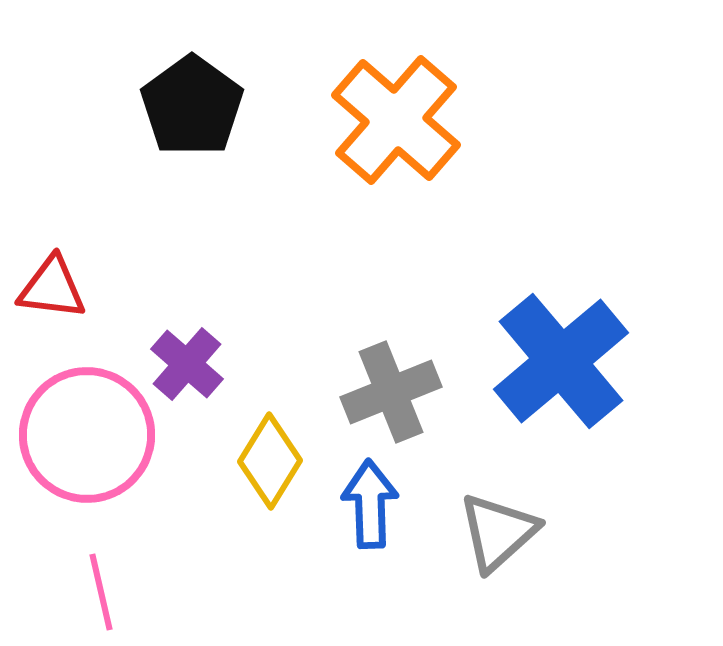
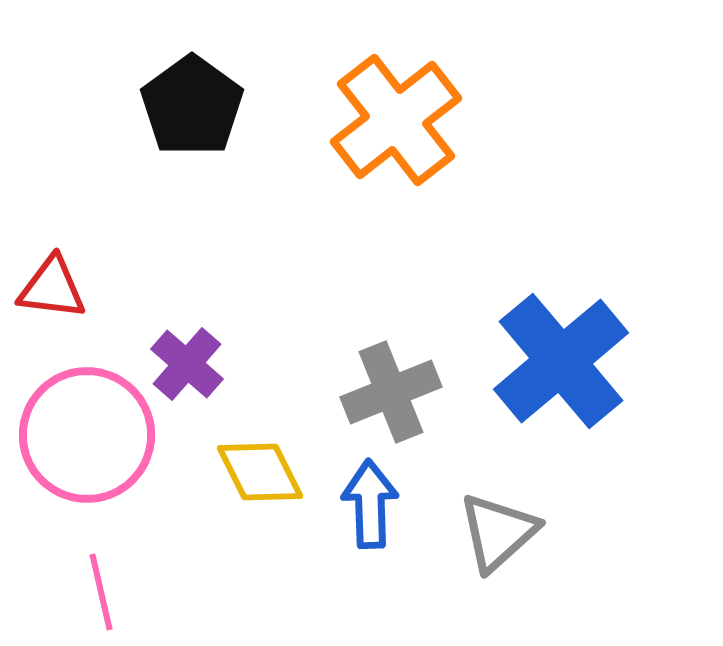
orange cross: rotated 11 degrees clockwise
yellow diamond: moved 10 px left, 11 px down; rotated 58 degrees counterclockwise
